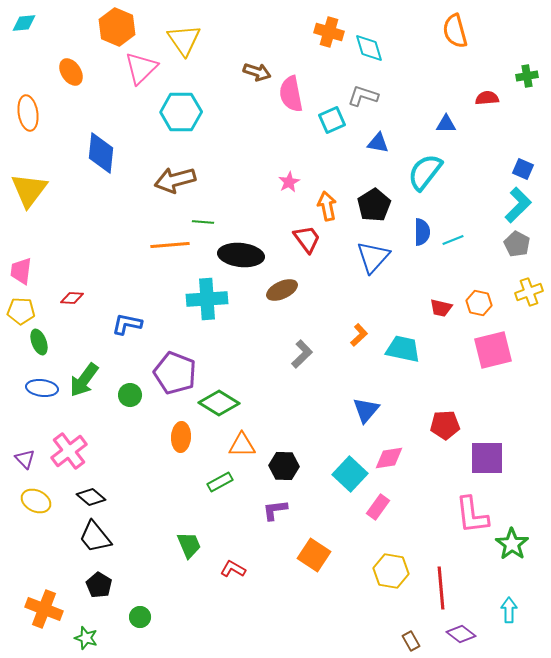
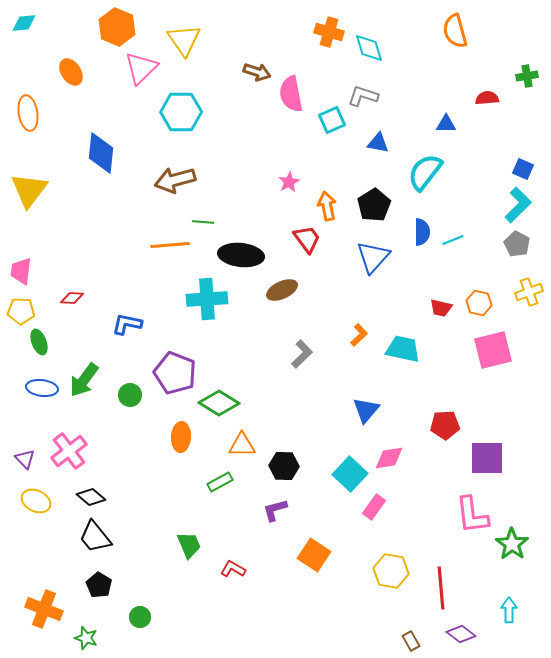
pink rectangle at (378, 507): moved 4 px left
purple L-shape at (275, 510): rotated 8 degrees counterclockwise
